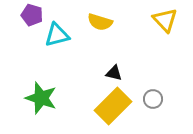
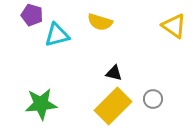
yellow triangle: moved 9 px right, 6 px down; rotated 12 degrees counterclockwise
green star: moved 6 px down; rotated 24 degrees counterclockwise
